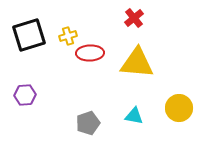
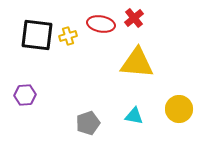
black square: moved 8 px right; rotated 24 degrees clockwise
red ellipse: moved 11 px right, 29 px up; rotated 12 degrees clockwise
yellow circle: moved 1 px down
